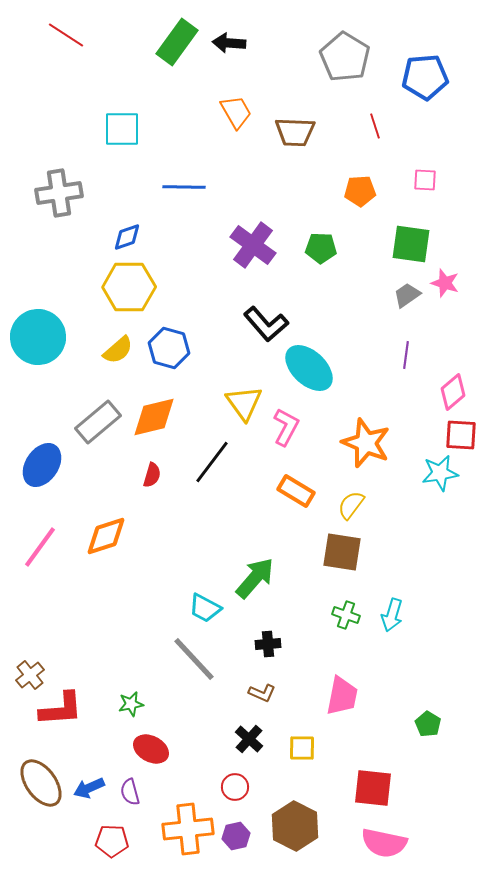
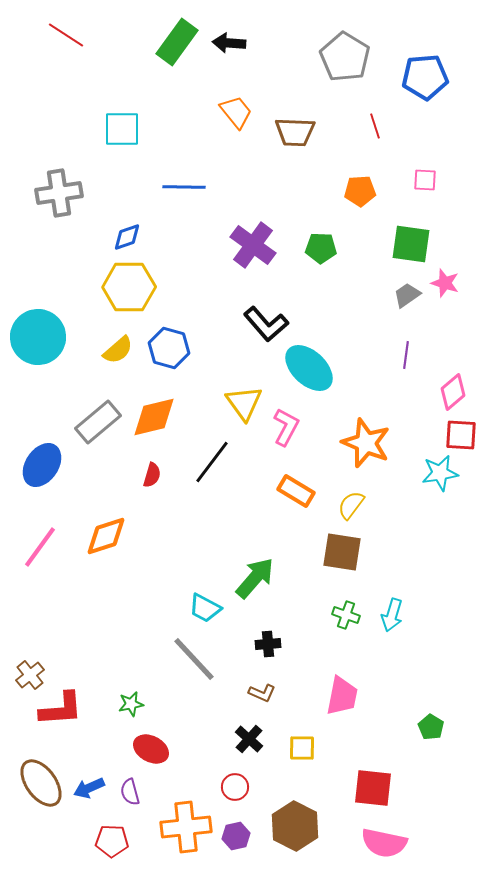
orange trapezoid at (236, 112): rotated 9 degrees counterclockwise
green pentagon at (428, 724): moved 3 px right, 3 px down
orange cross at (188, 829): moved 2 px left, 2 px up
